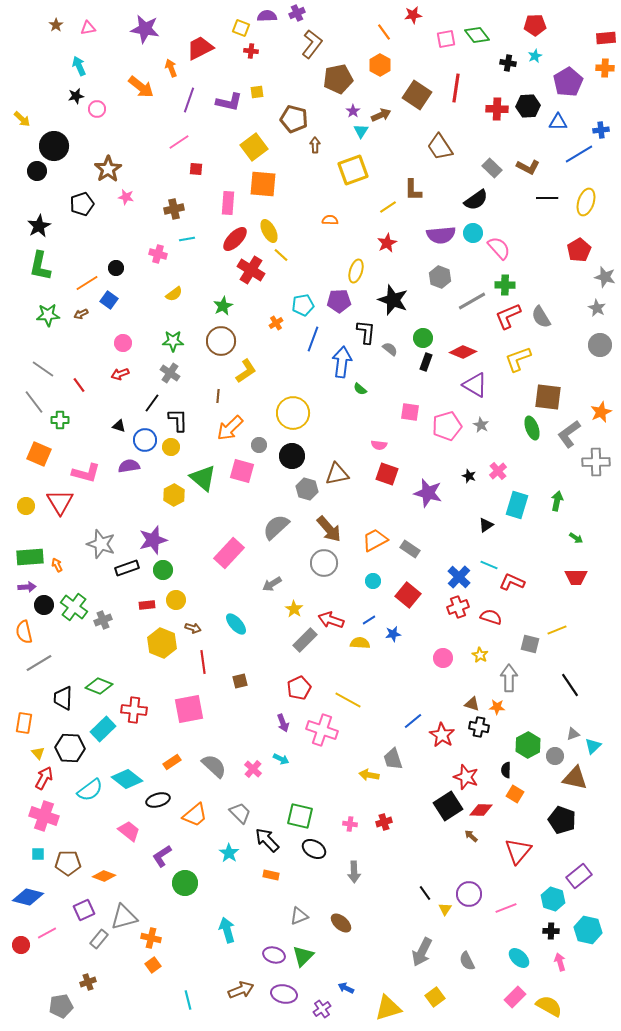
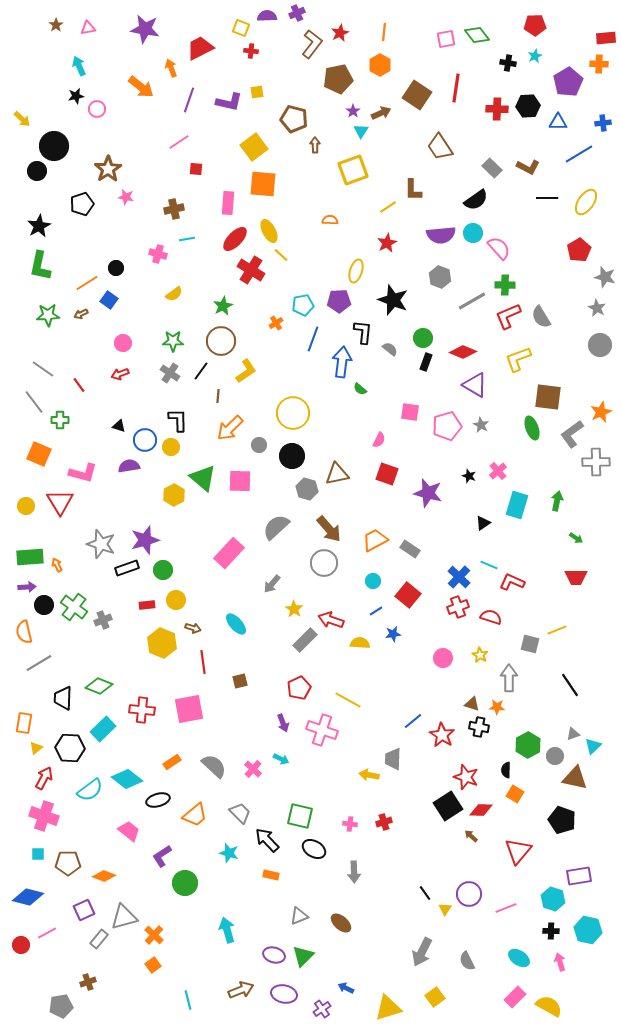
red star at (413, 15): moved 73 px left, 18 px down; rotated 18 degrees counterclockwise
orange line at (384, 32): rotated 42 degrees clockwise
orange cross at (605, 68): moved 6 px left, 4 px up
brown arrow at (381, 115): moved 2 px up
blue cross at (601, 130): moved 2 px right, 7 px up
yellow ellipse at (586, 202): rotated 16 degrees clockwise
black L-shape at (366, 332): moved 3 px left
black line at (152, 403): moved 49 px right, 32 px up
gray L-shape at (569, 434): moved 3 px right
pink semicircle at (379, 445): moved 5 px up; rotated 70 degrees counterclockwise
pink square at (242, 471): moved 2 px left, 10 px down; rotated 15 degrees counterclockwise
pink L-shape at (86, 473): moved 3 px left
black triangle at (486, 525): moved 3 px left, 2 px up
purple star at (153, 540): moved 8 px left
gray arrow at (272, 584): rotated 18 degrees counterclockwise
blue line at (369, 620): moved 7 px right, 9 px up
red cross at (134, 710): moved 8 px right
yellow triangle at (38, 753): moved 2 px left, 5 px up; rotated 32 degrees clockwise
gray trapezoid at (393, 759): rotated 20 degrees clockwise
cyan star at (229, 853): rotated 18 degrees counterclockwise
purple rectangle at (579, 876): rotated 30 degrees clockwise
orange cross at (151, 938): moved 3 px right, 3 px up; rotated 30 degrees clockwise
cyan ellipse at (519, 958): rotated 10 degrees counterclockwise
